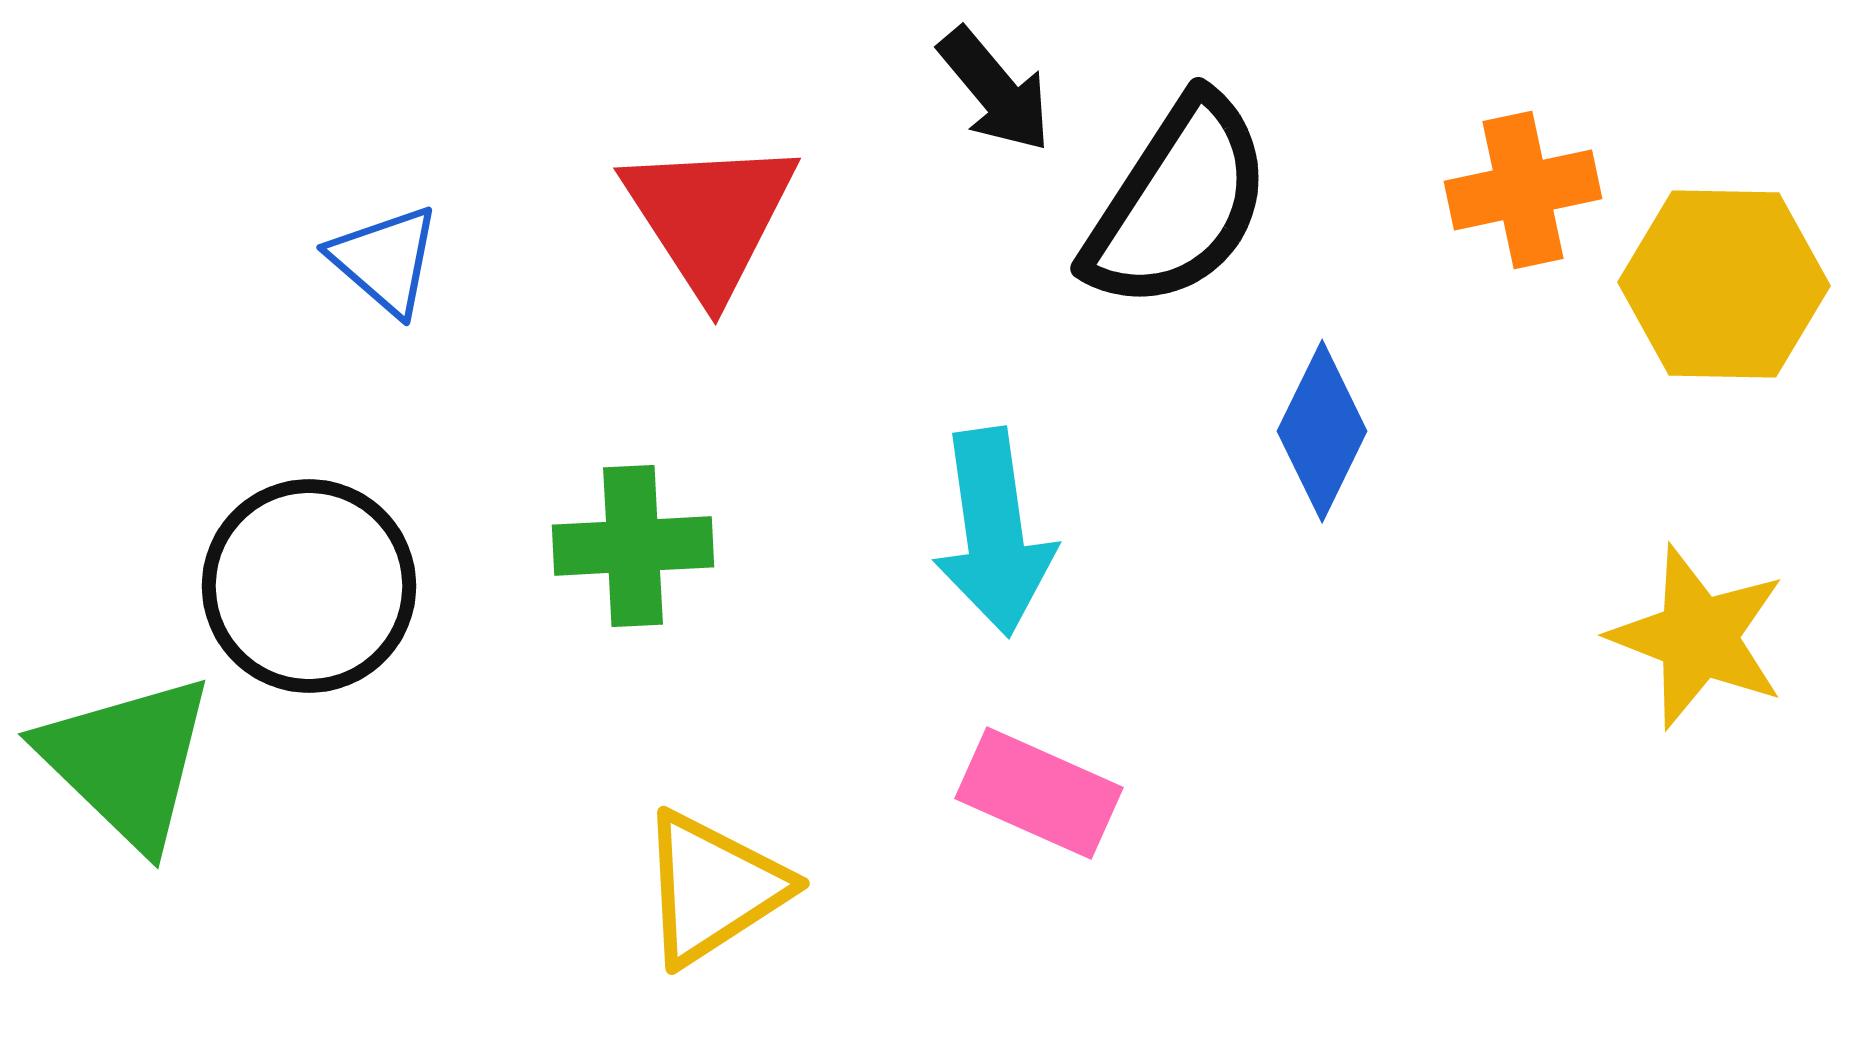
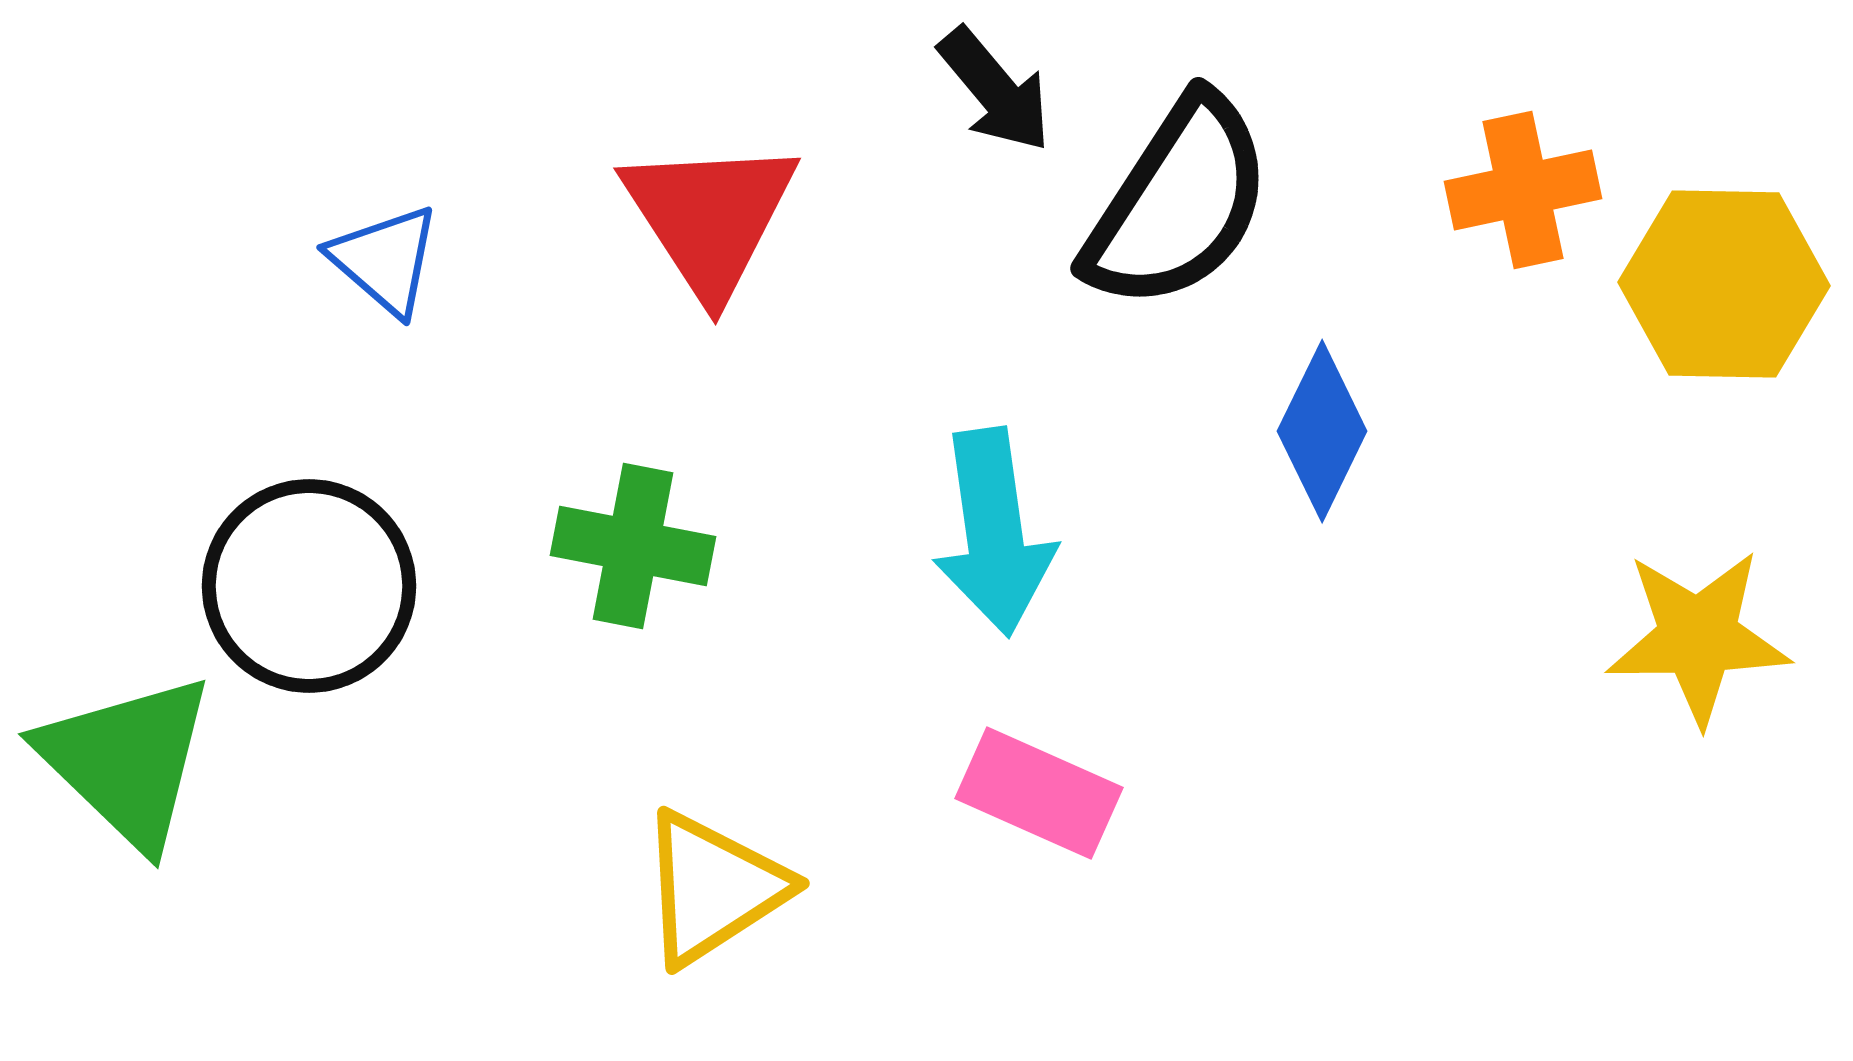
green cross: rotated 14 degrees clockwise
yellow star: rotated 22 degrees counterclockwise
